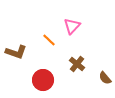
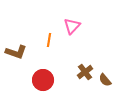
orange line: rotated 56 degrees clockwise
brown cross: moved 8 px right, 8 px down; rotated 14 degrees clockwise
brown semicircle: moved 2 px down
